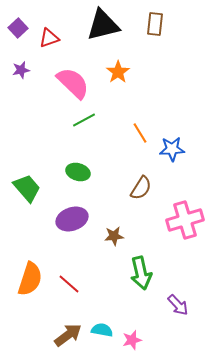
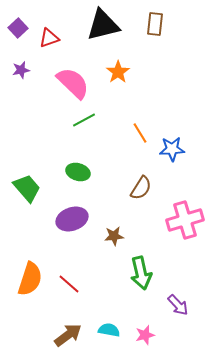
cyan semicircle: moved 7 px right
pink star: moved 13 px right, 5 px up
